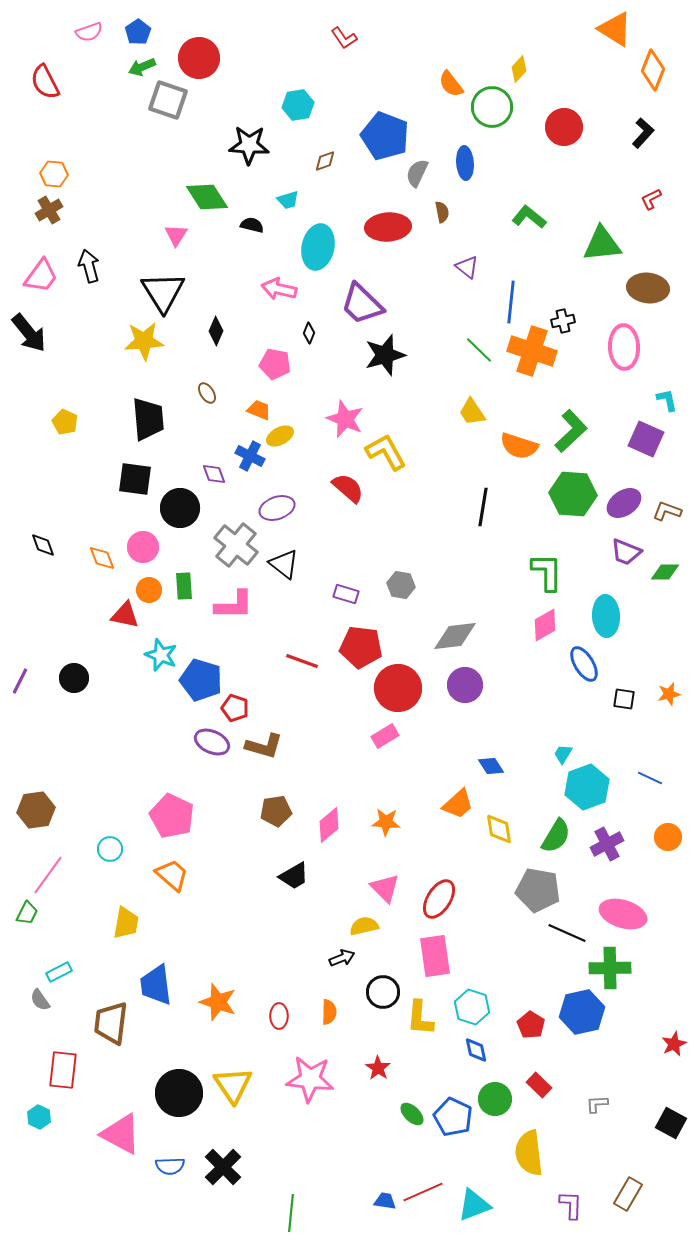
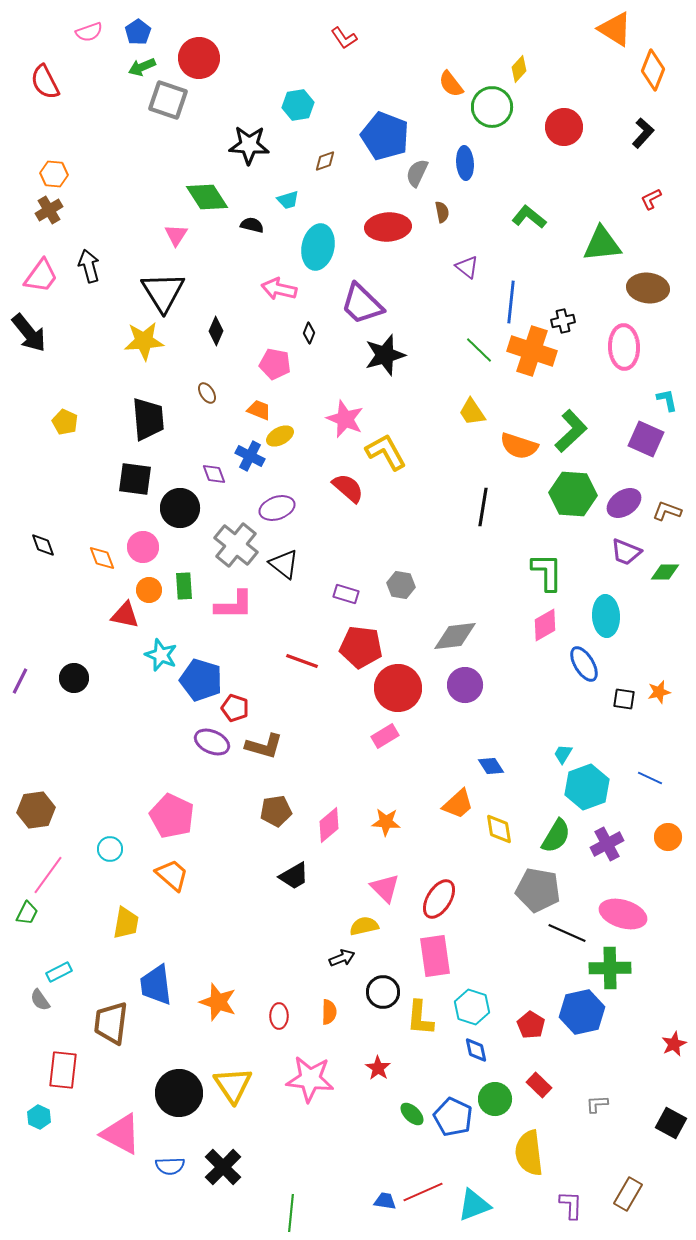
orange star at (669, 694): moved 10 px left, 2 px up
